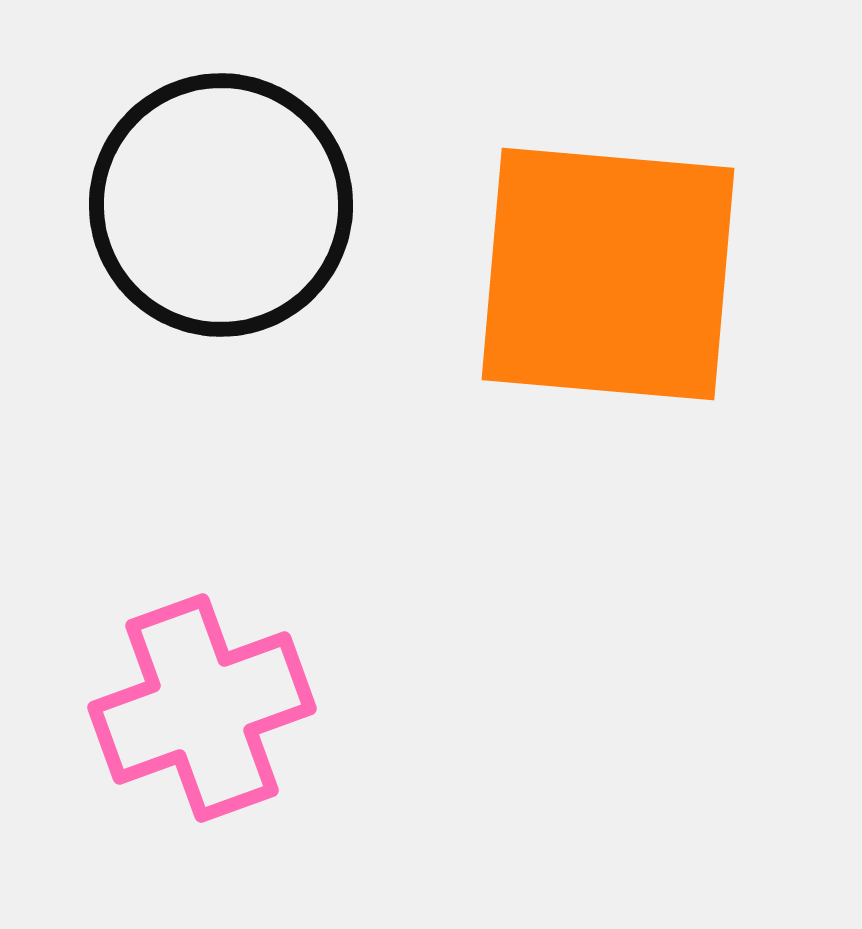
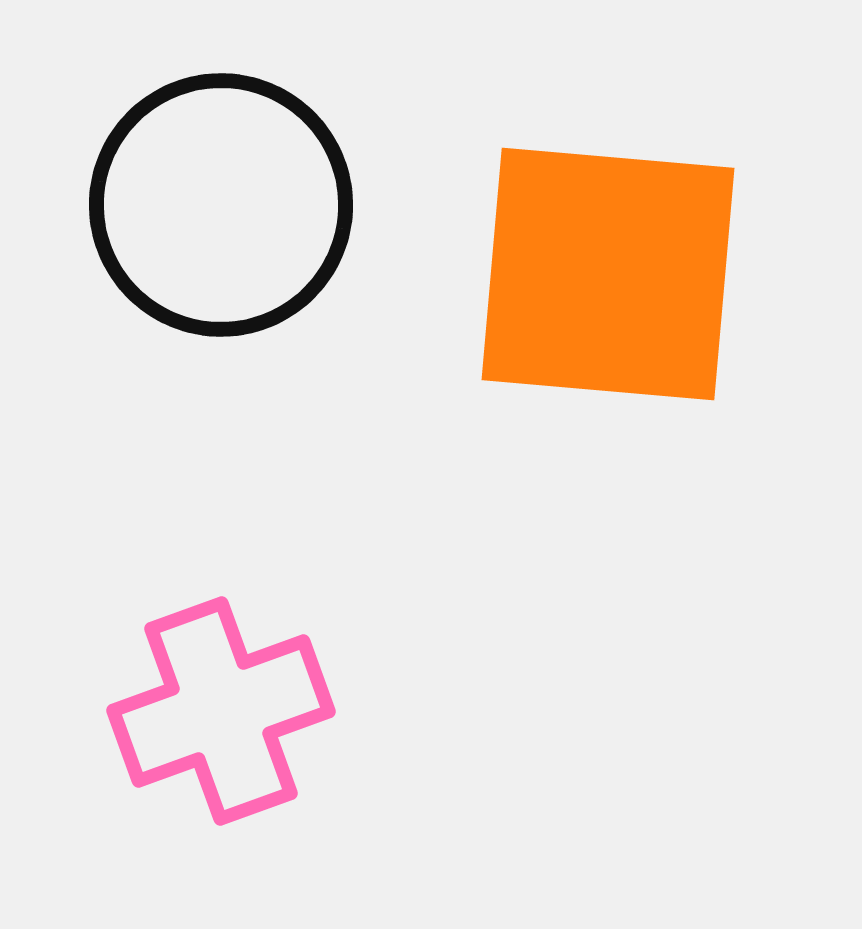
pink cross: moved 19 px right, 3 px down
